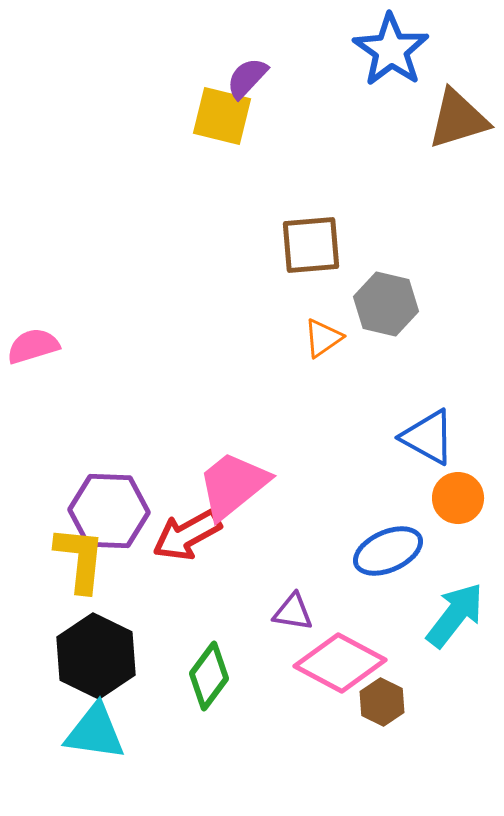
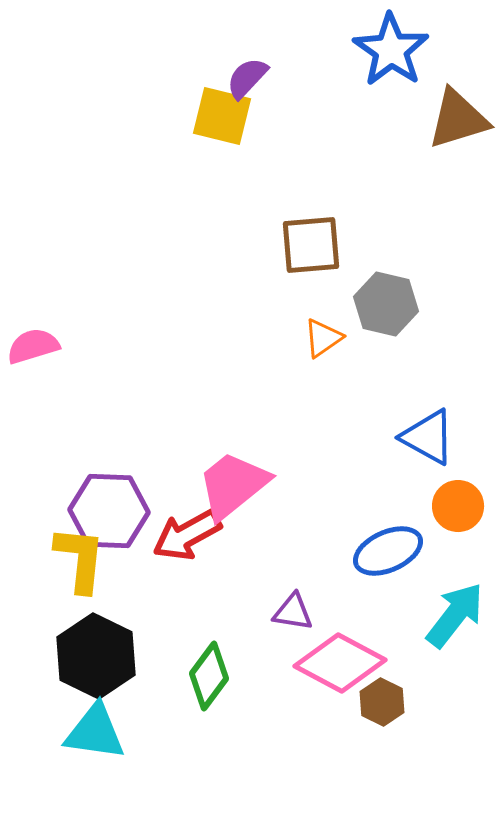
orange circle: moved 8 px down
